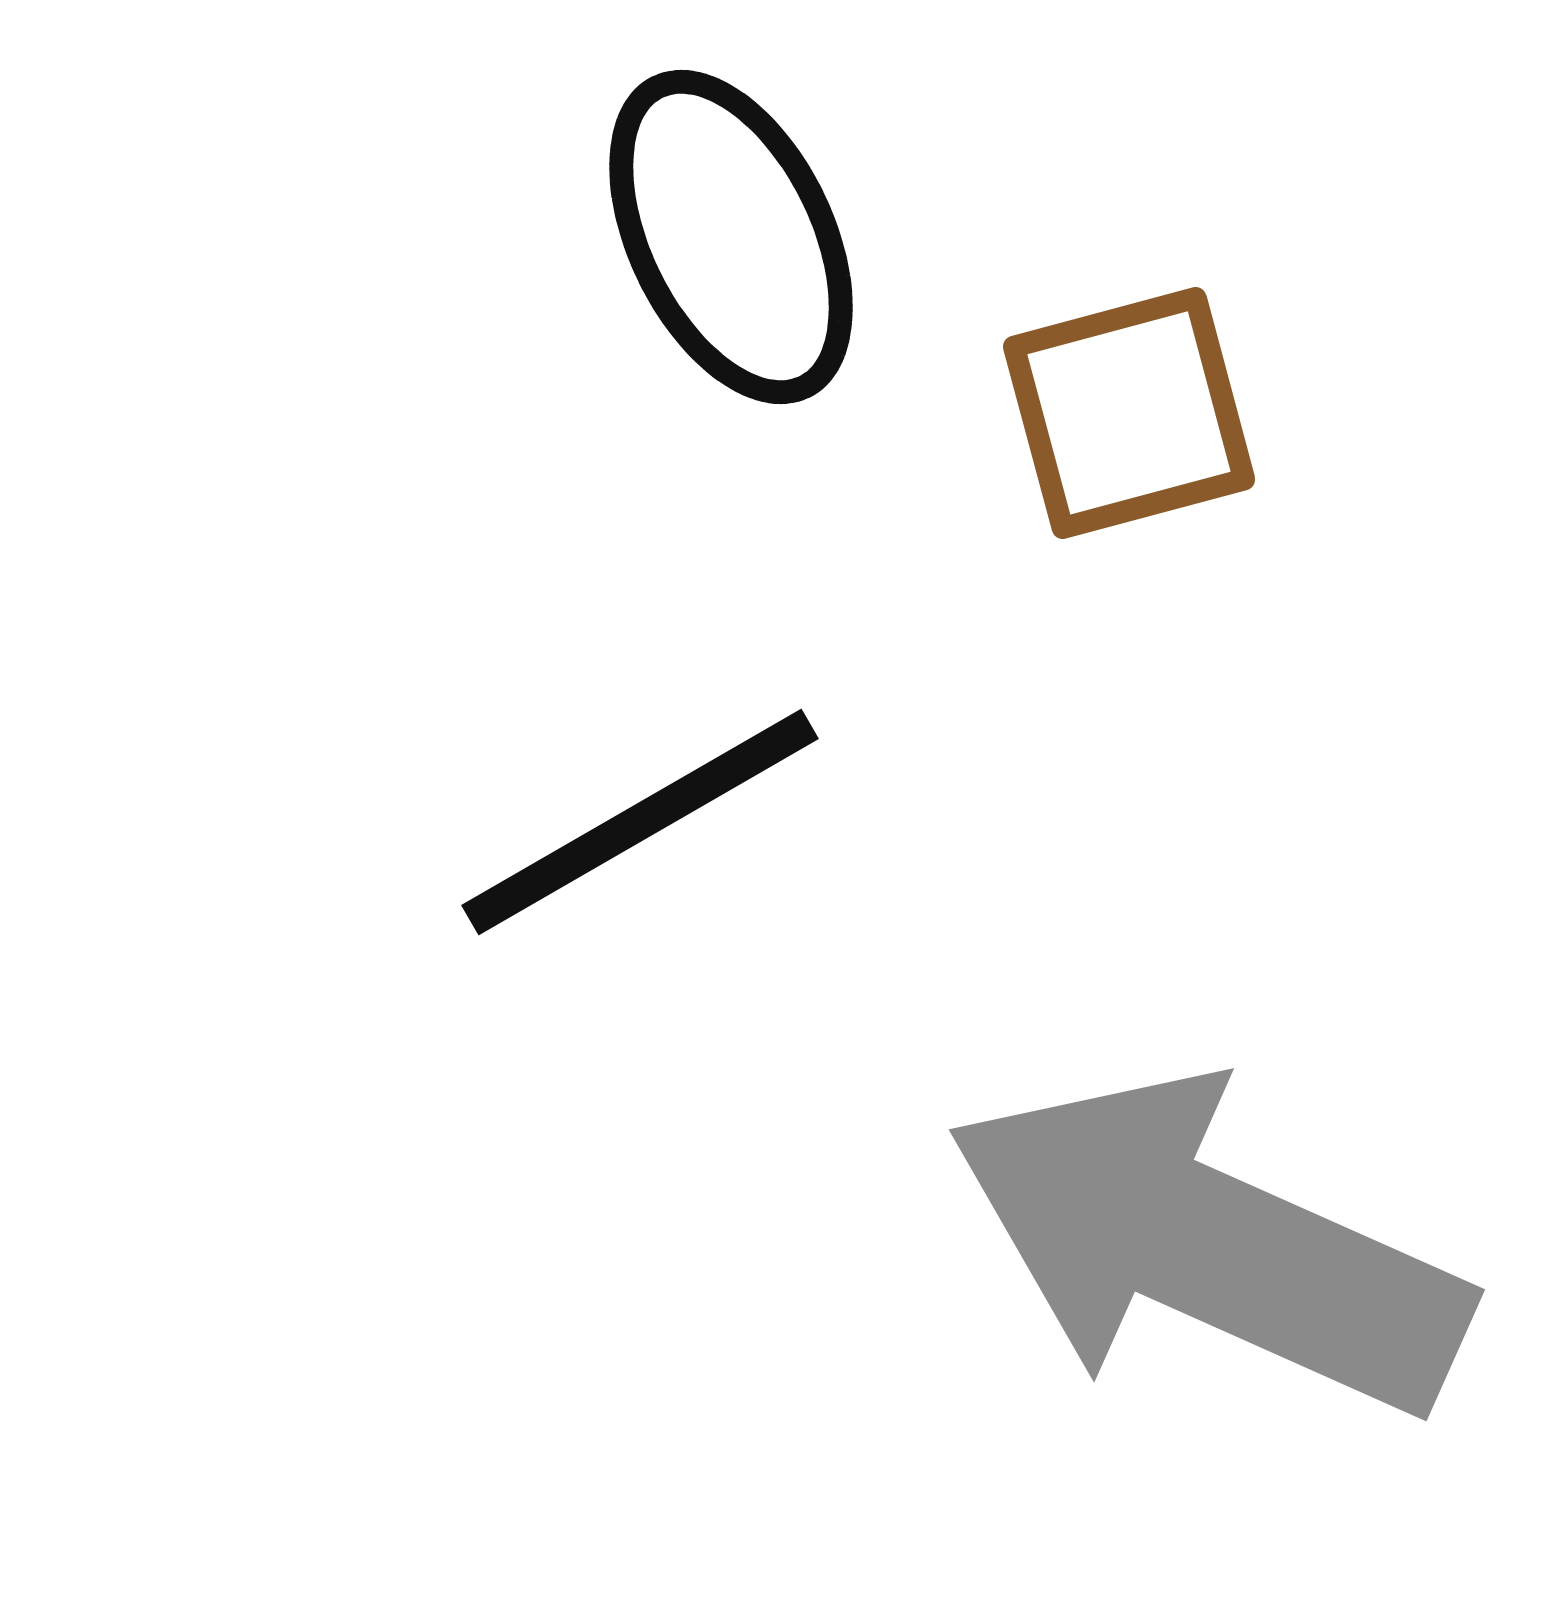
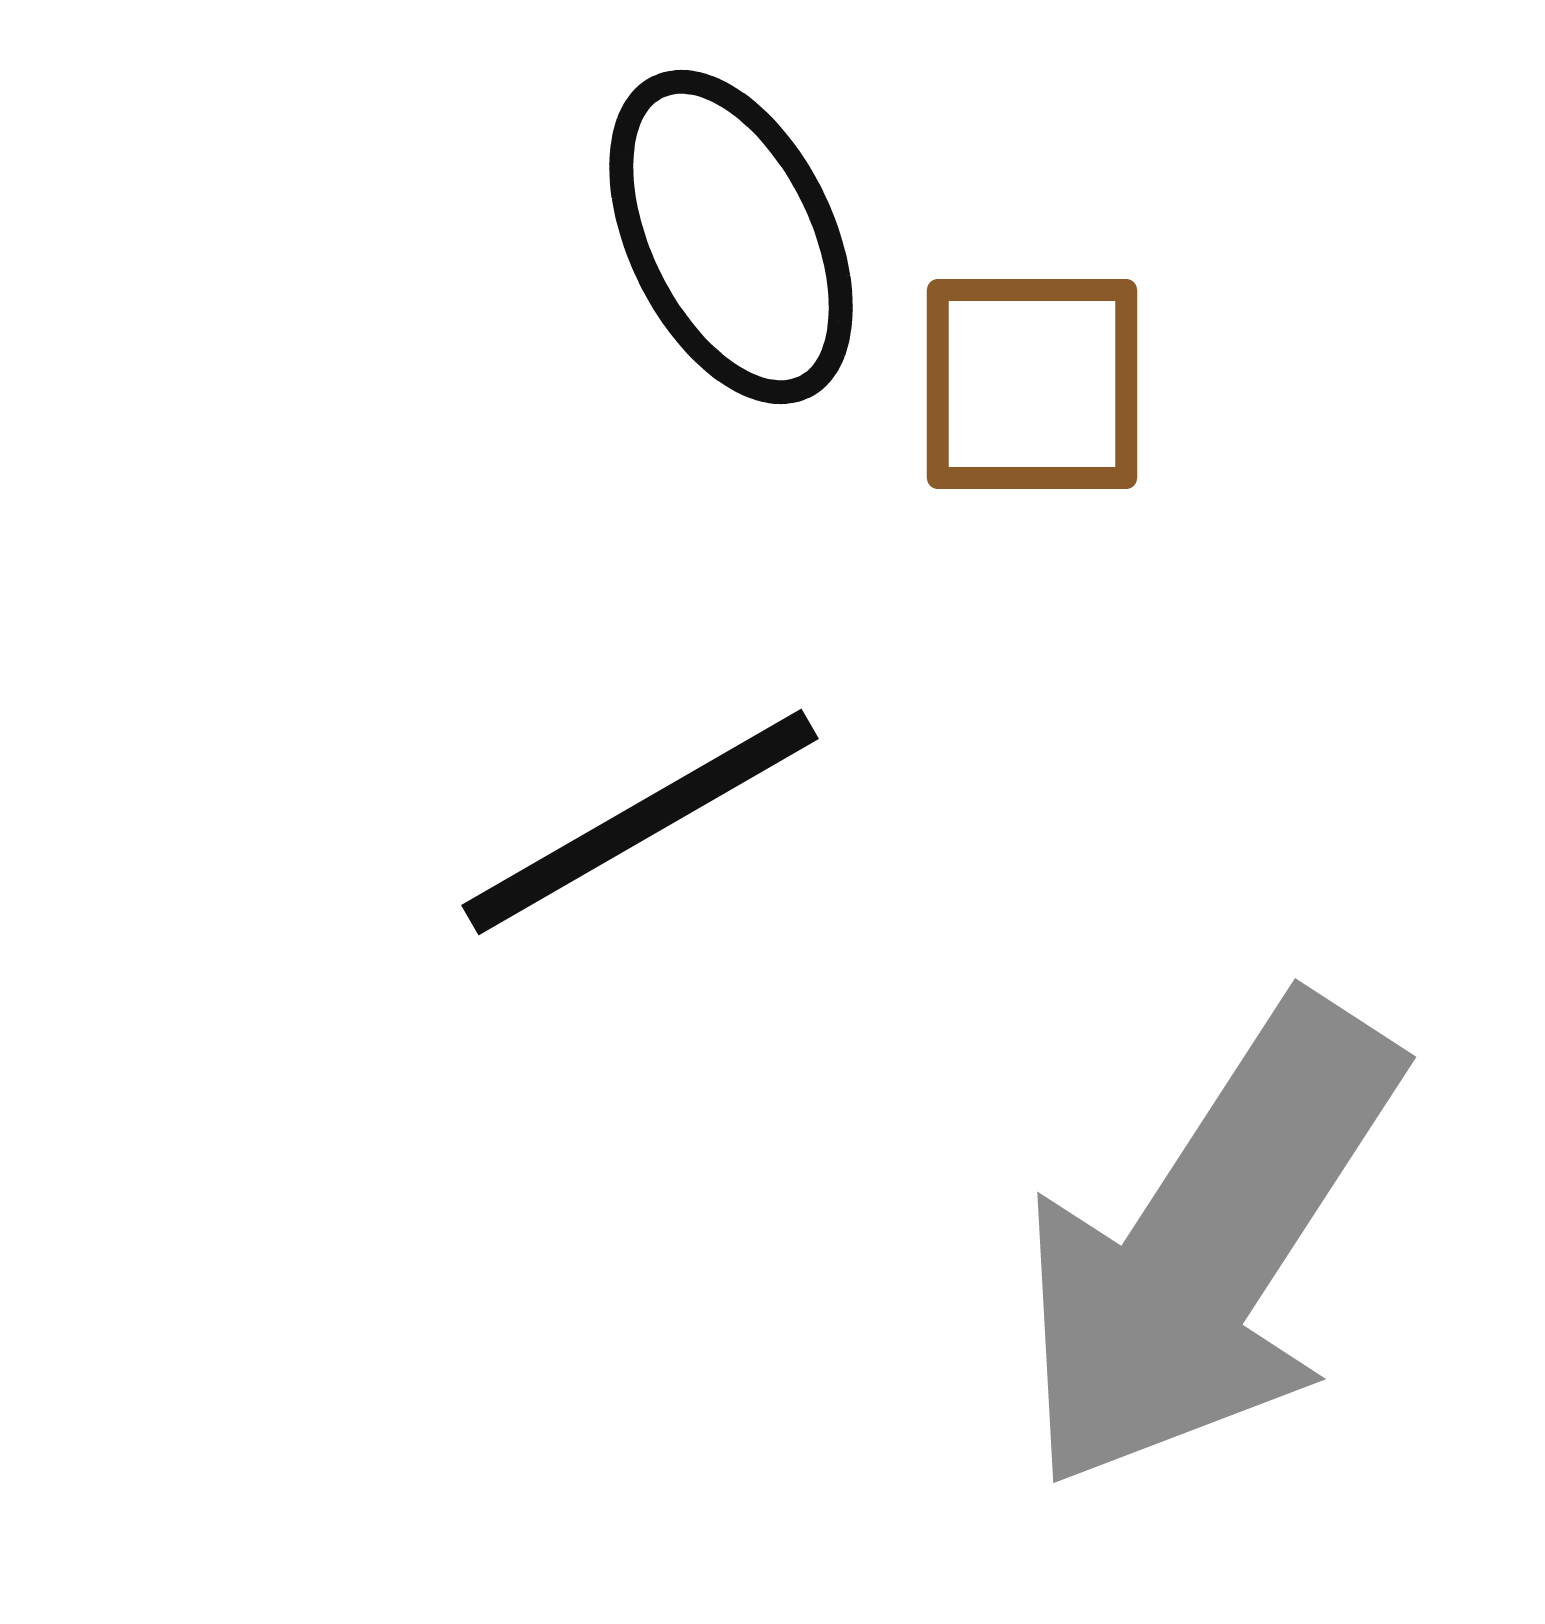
brown square: moved 97 px left, 29 px up; rotated 15 degrees clockwise
gray arrow: rotated 81 degrees counterclockwise
